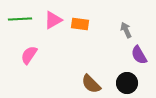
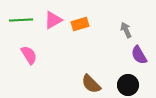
green line: moved 1 px right, 1 px down
orange rectangle: rotated 24 degrees counterclockwise
pink semicircle: rotated 114 degrees clockwise
black circle: moved 1 px right, 2 px down
